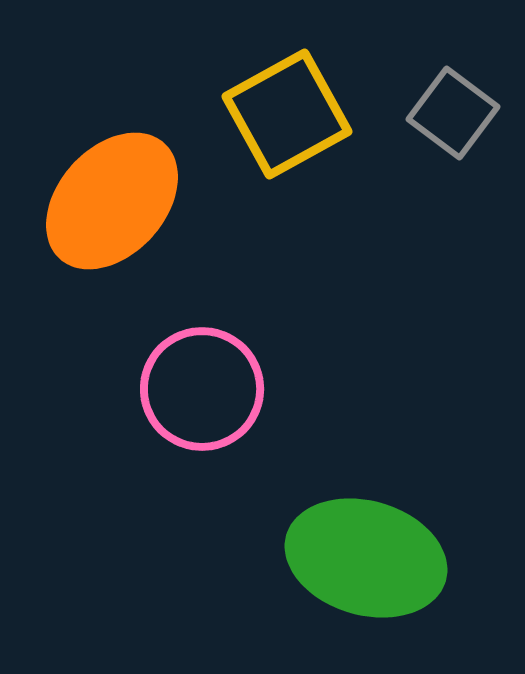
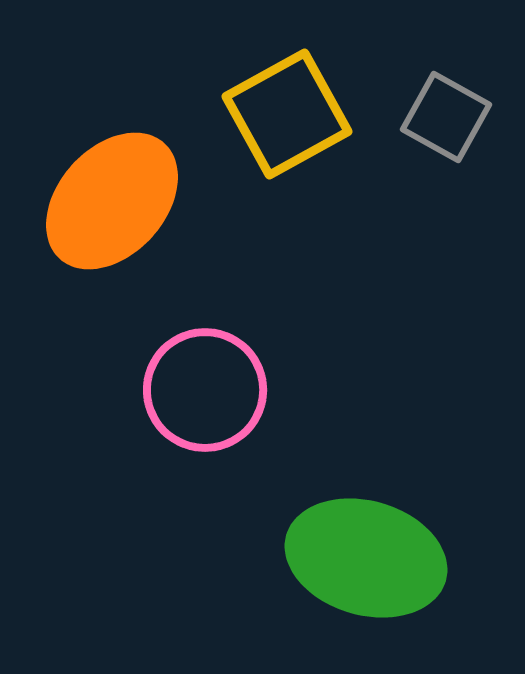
gray square: moved 7 px left, 4 px down; rotated 8 degrees counterclockwise
pink circle: moved 3 px right, 1 px down
